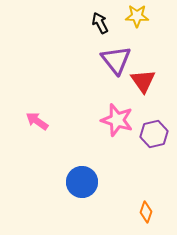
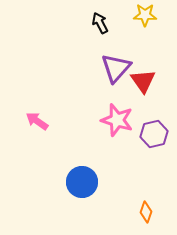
yellow star: moved 8 px right, 1 px up
purple triangle: moved 8 px down; rotated 20 degrees clockwise
